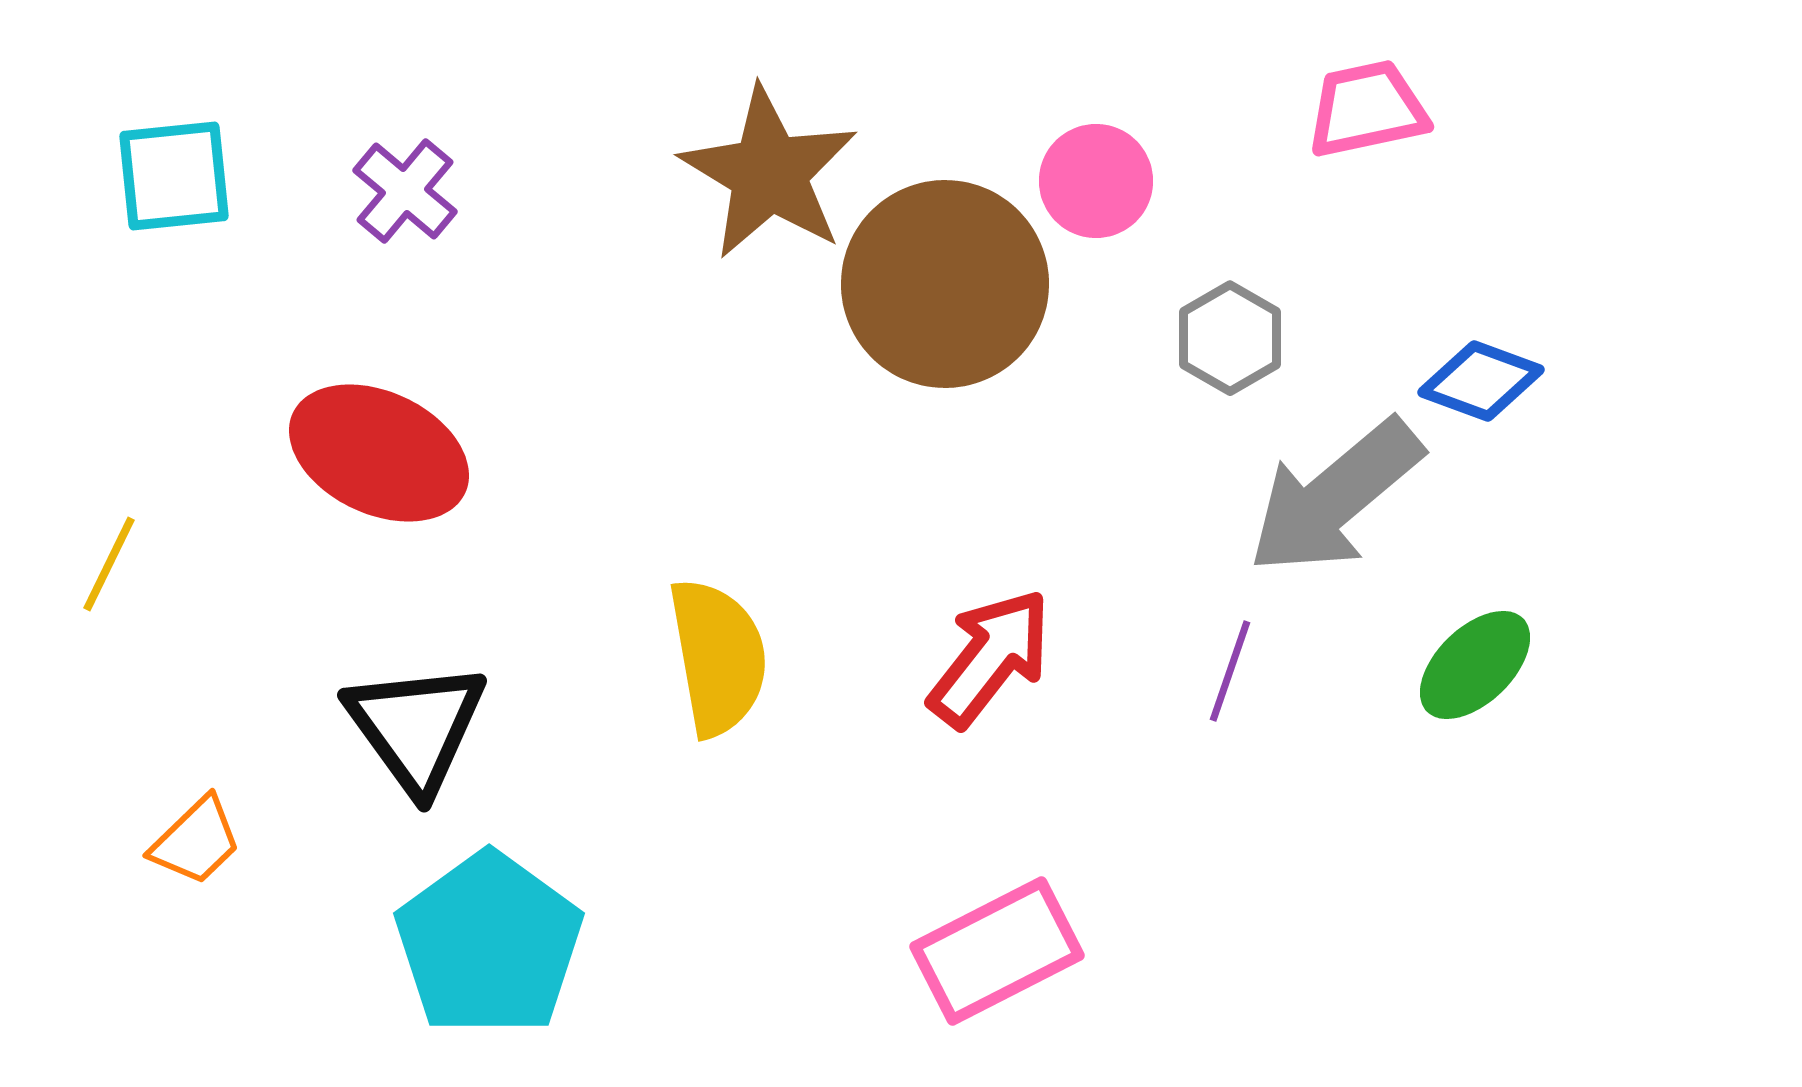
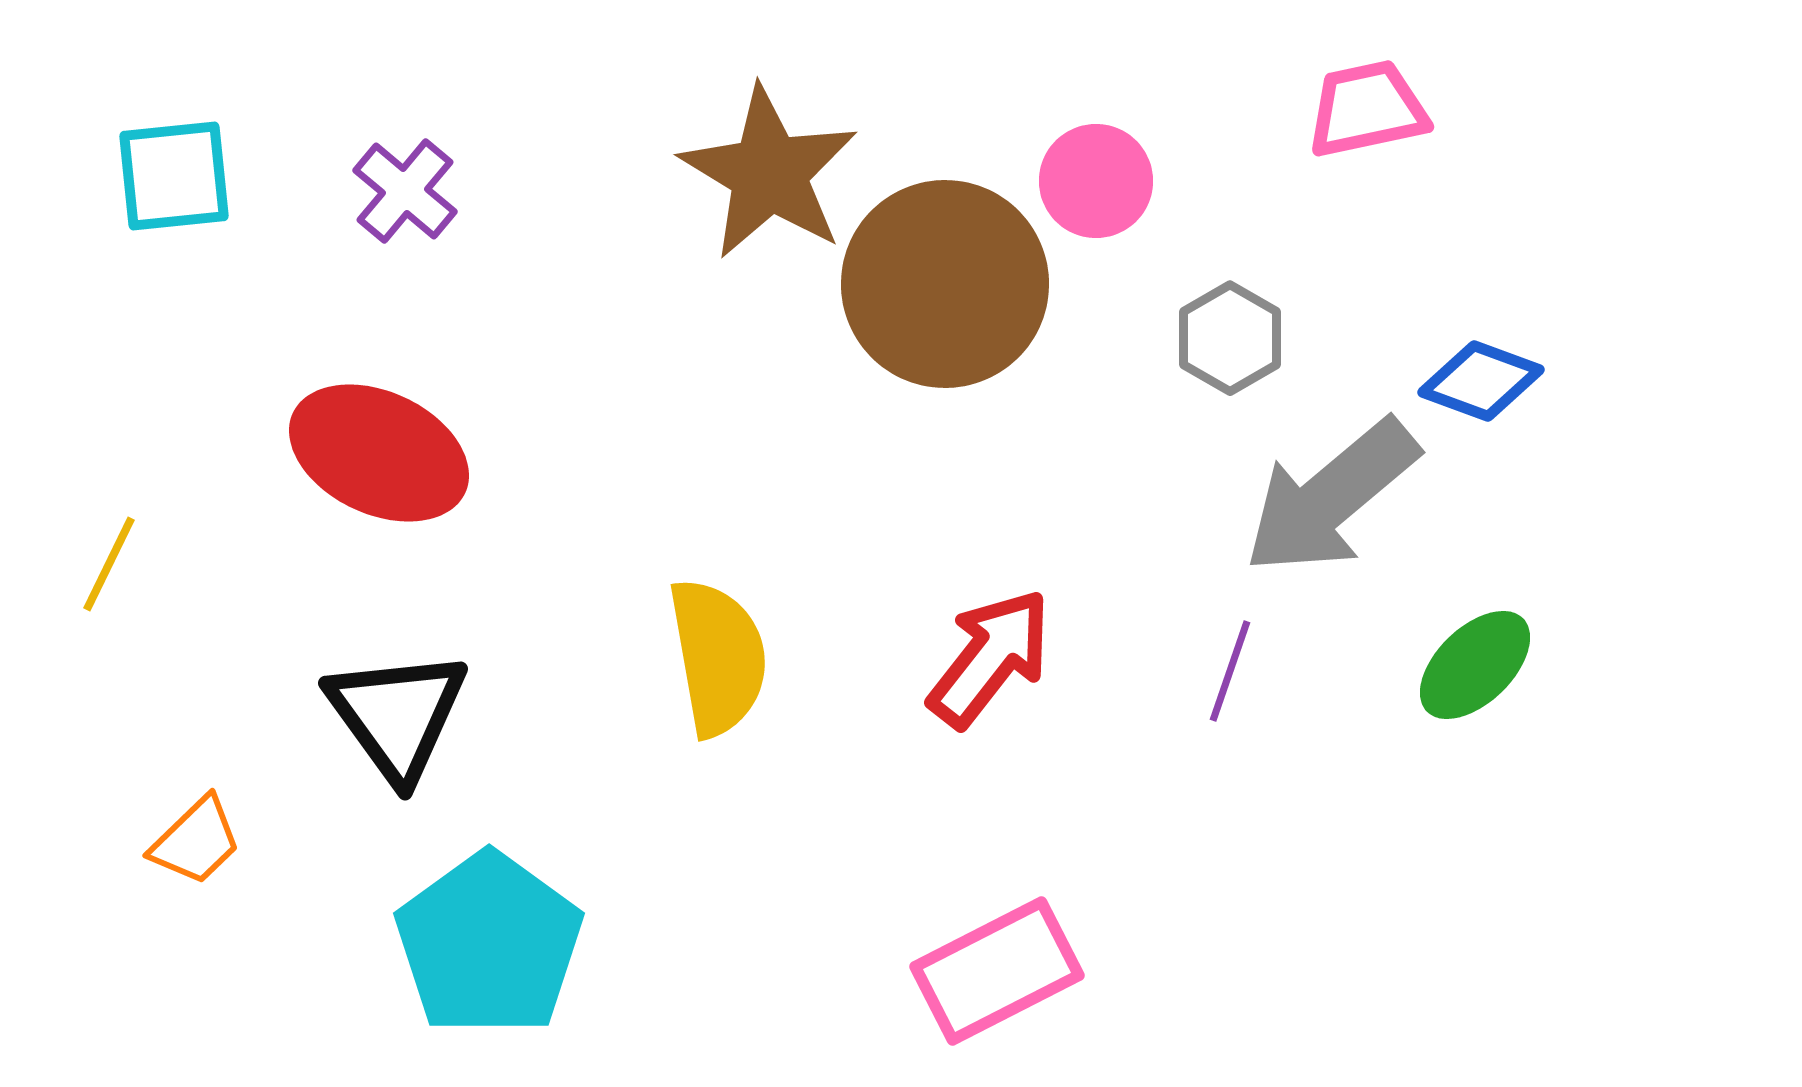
gray arrow: moved 4 px left
black triangle: moved 19 px left, 12 px up
pink rectangle: moved 20 px down
